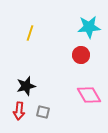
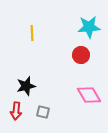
yellow line: moved 2 px right; rotated 21 degrees counterclockwise
red arrow: moved 3 px left
